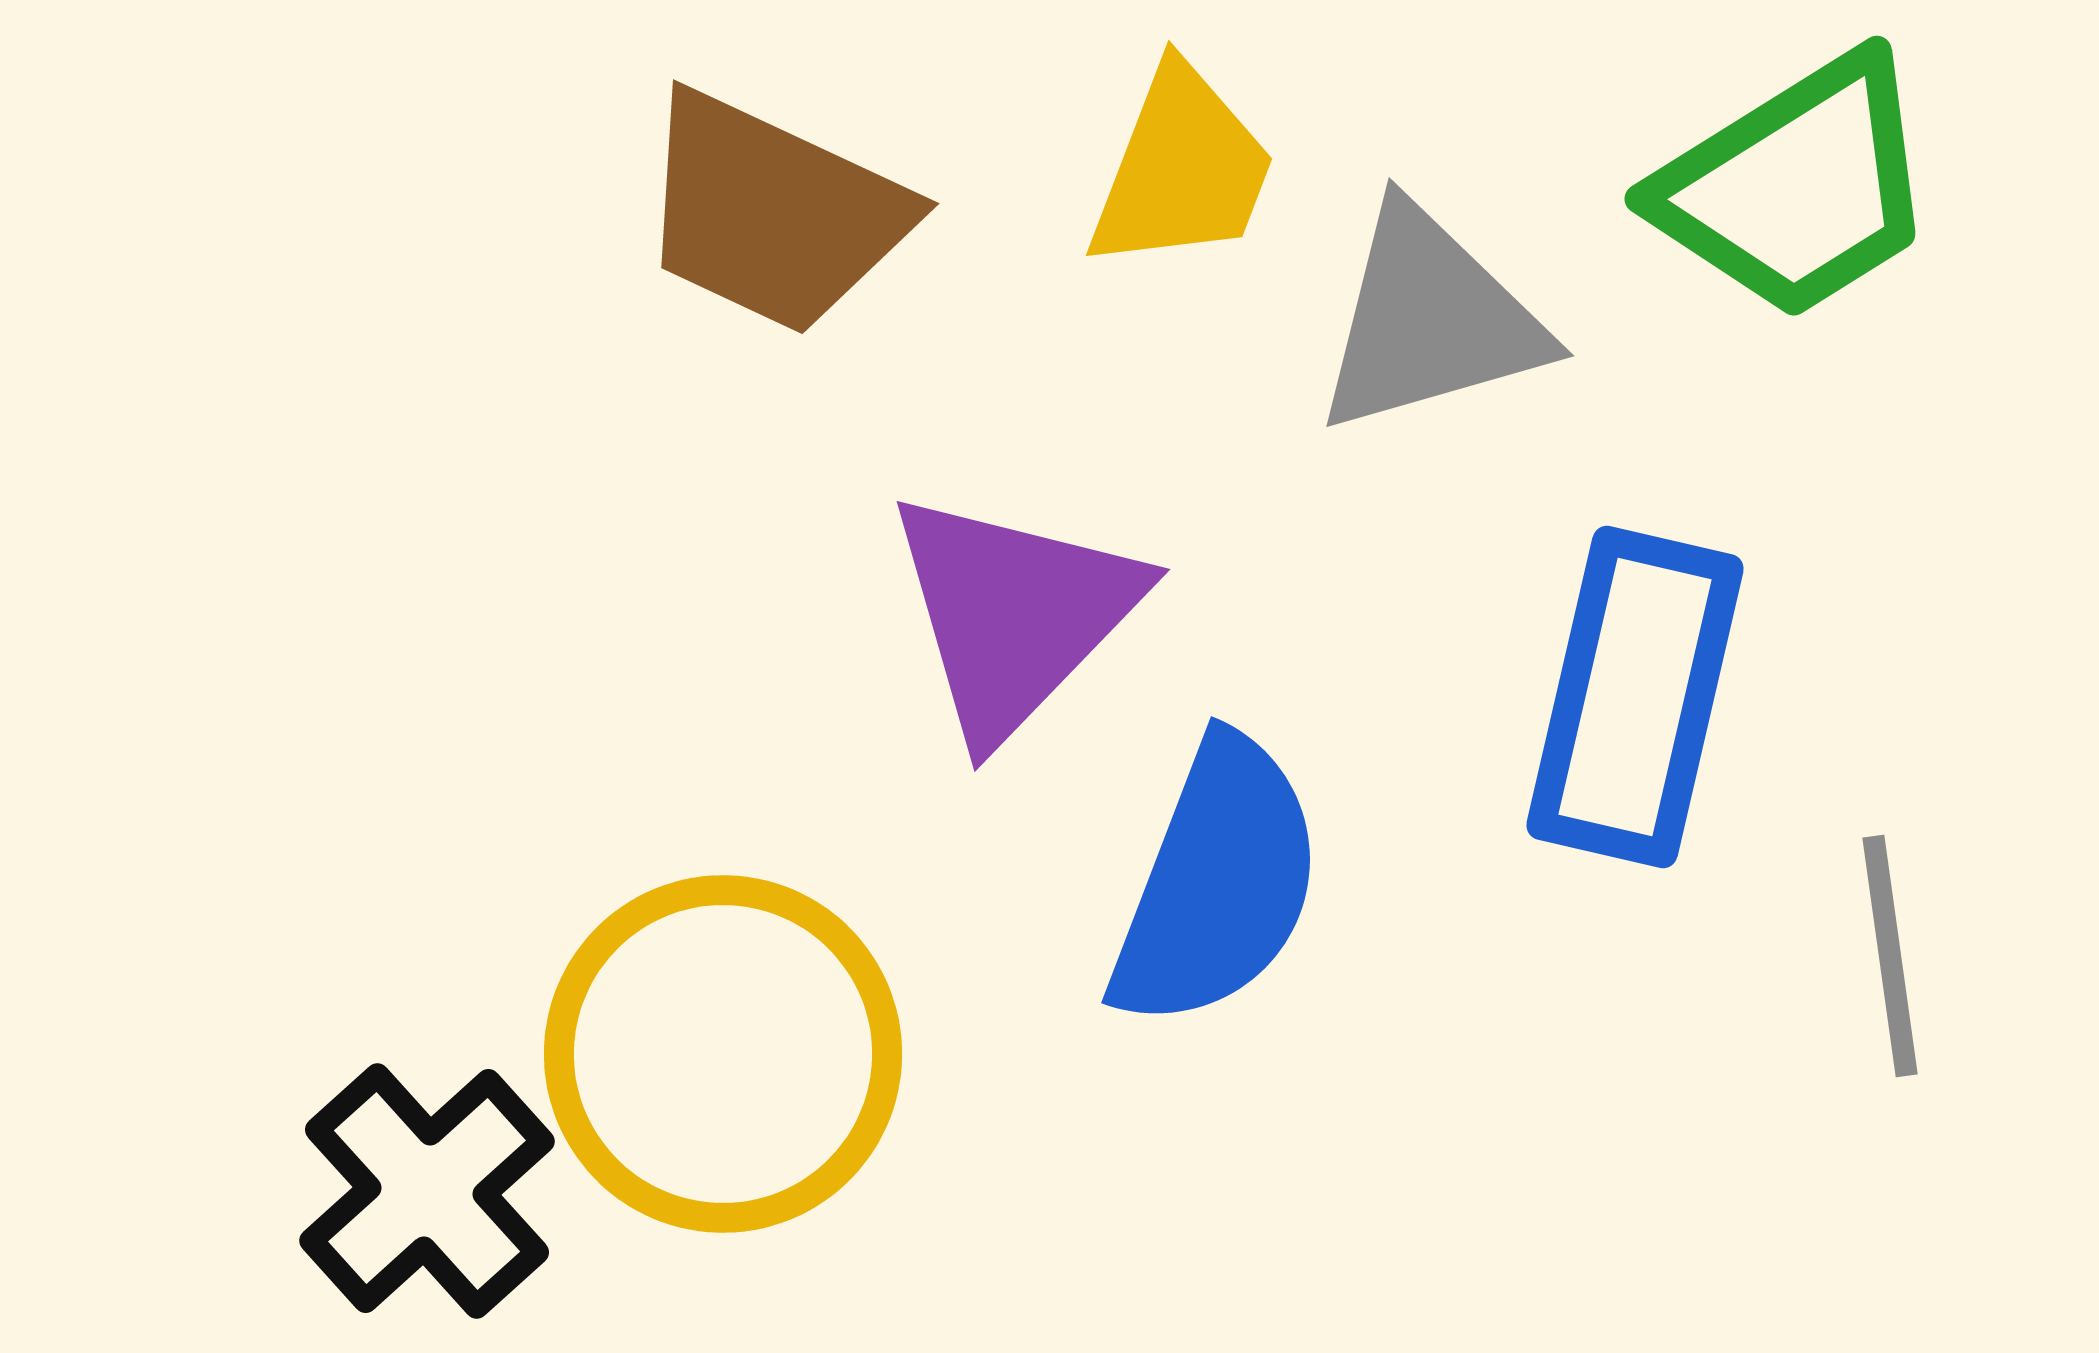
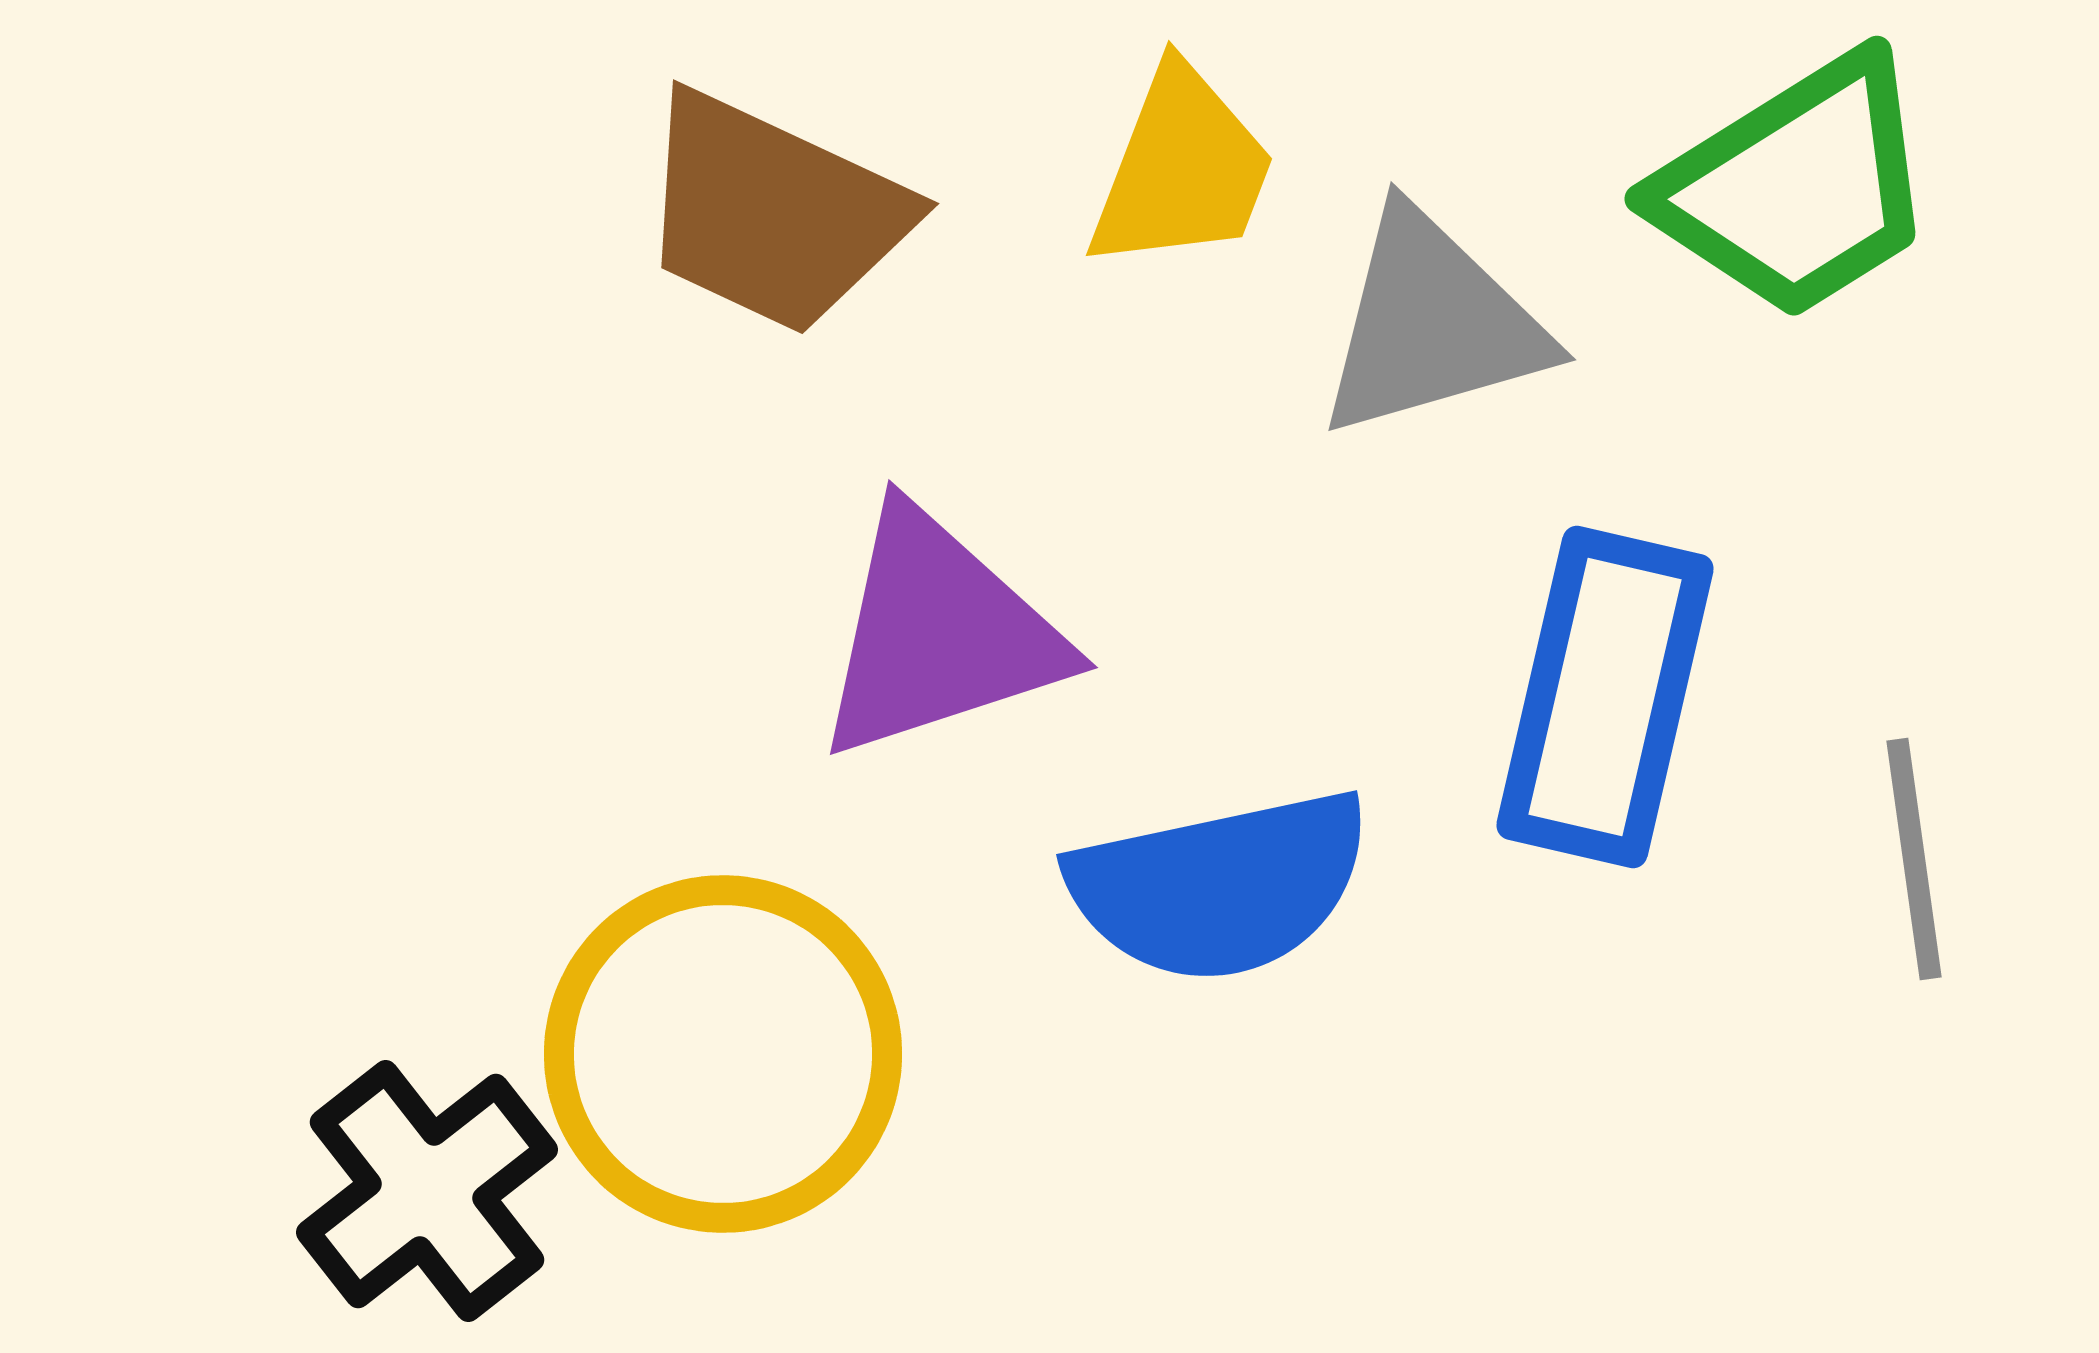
gray triangle: moved 2 px right, 4 px down
purple triangle: moved 75 px left, 20 px down; rotated 28 degrees clockwise
blue rectangle: moved 30 px left
blue semicircle: moved 3 px right, 3 px down; rotated 57 degrees clockwise
gray line: moved 24 px right, 97 px up
black cross: rotated 4 degrees clockwise
